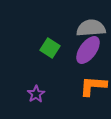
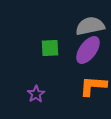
gray semicircle: moved 1 px left, 2 px up; rotated 8 degrees counterclockwise
green square: rotated 36 degrees counterclockwise
